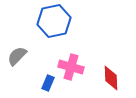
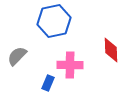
pink cross: moved 1 px left, 2 px up; rotated 15 degrees counterclockwise
red diamond: moved 28 px up
